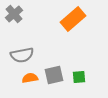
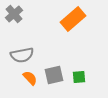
orange semicircle: rotated 56 degrees clockwise
